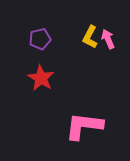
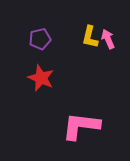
yellow L-shape: rotated 15 degrees counterclockwise
red star: rotated 8 degrees counterclockwise
pink L-shape: moved 3 px left
